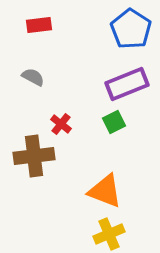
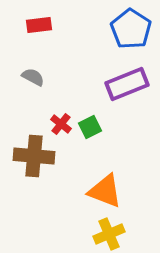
green square: moved 24 px left, 5 px down
brown cross: rotated 12 degrees clockwise
